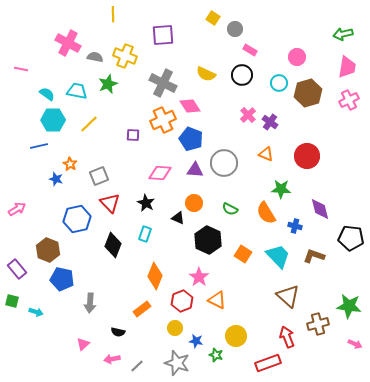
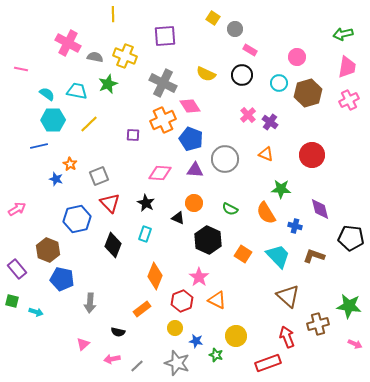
purple square at (163, 35): moved 2 px right, 1 px down
red circle at (307, 156): moved 5 px right, 1 px up
gray circle at (224, 163): moved 1 px right, 4 px up
